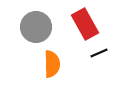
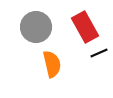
red rectangle: moved 3 px down
orange semicircle: rotated 12 degrees counterclockwise
